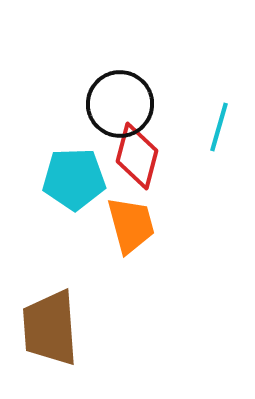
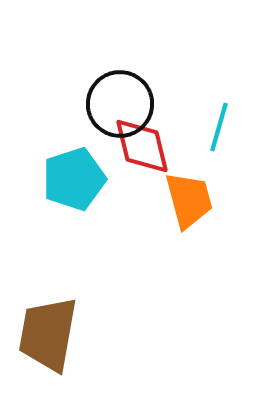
red diamond: moved 5 px right, 10 px up; rotated 28 degrees counterclockwise
cyan pentagon: rotated 16 degrees counterclockwise
orange trapezoid: moved 58 px right, 25 px up
brown trapezoid: moved 2 px left, 6 px down; rotated 14 degrees clockwise
